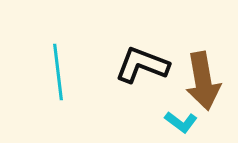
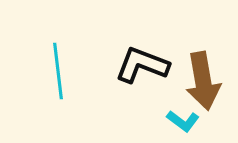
cyan line: moved 1 px up
cyan L-shape: moved 2 px right, 1 px up
